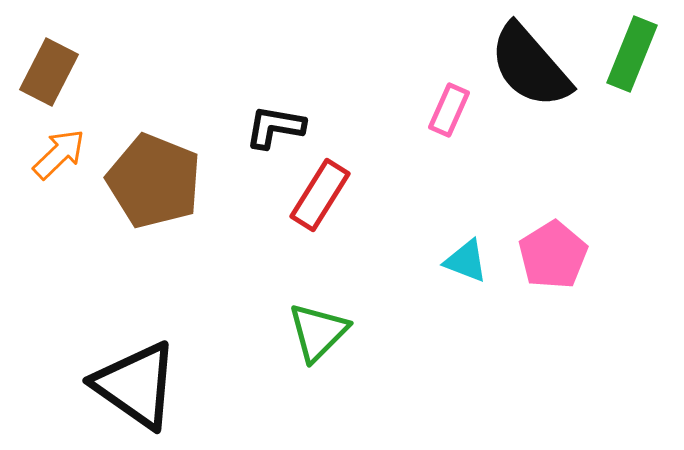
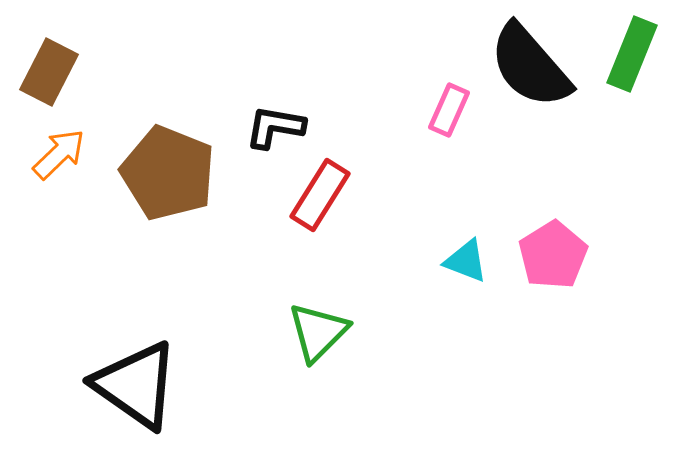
brown pentagon: moved 14 px right, 8 px up
